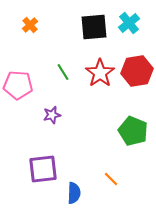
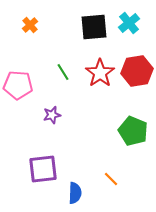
blue semicircle: moved 1 px right
